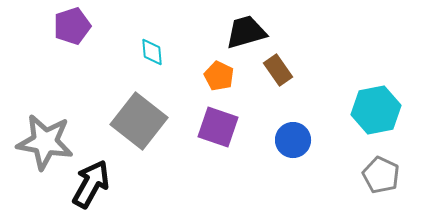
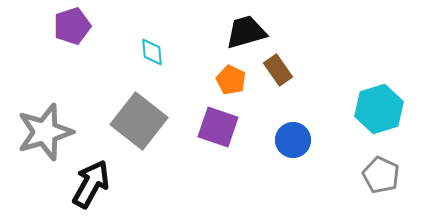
orange pentagon: moved 12 px right, 4 px down
cyan hexagon: moved 3 px right, 1 px up; rotated 6 degrees counterclockwise
gray star: moved 10 px up; rotated 26 degrees counterclockwise
